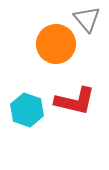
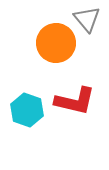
orange circle: moved 1 px up
